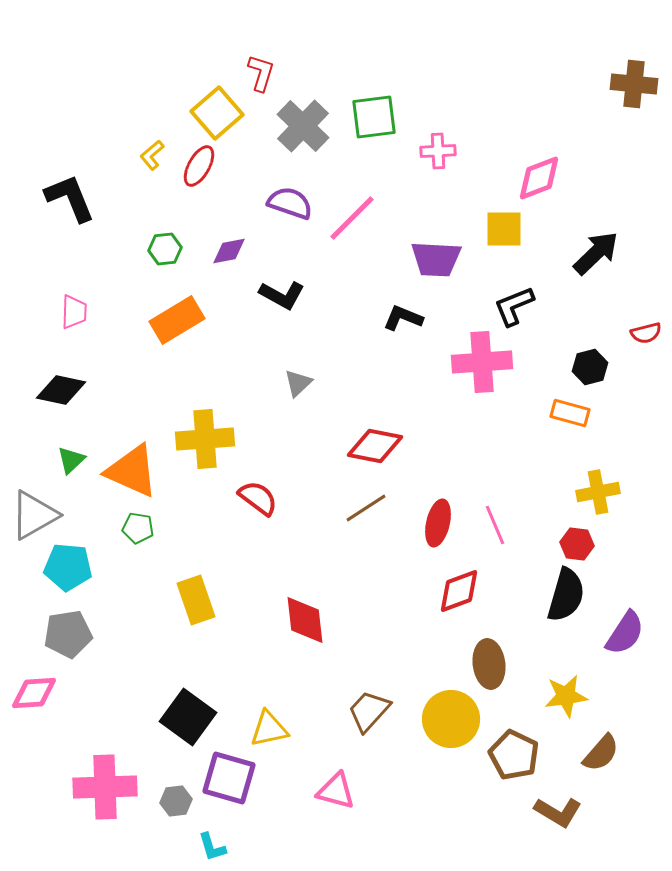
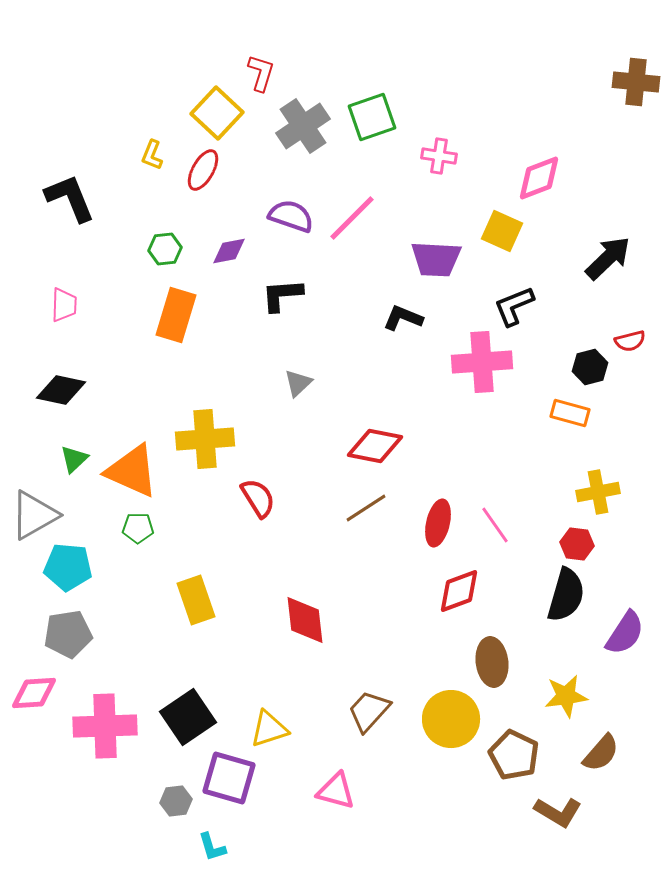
brown cross at (634, 84): moved 2 px right, 2 px up
yellow square at (217, 113): rotated 6 degrees counterclockwise
green square at (374, 117): moved 2 px left; rotated 12 degrees counterclockwise
gray cross at (303, 126): rotated 12 degrees clockwise
pink cross at (438, 151): moved 1 px right, 5 px down; rotated 12 degrees clockwise
yellow L-shape at (152, 155): rotated 28 degrees counterclockwise
red ellipse at (199, 166): moved 4 px right, 4 px down
purple semicircle at (290, 203): moved 1 px right, 13 px down
yellow square at (504, 229): moved 2 px left, 2 px down; rotated 24 degrees clockwise
black arrow at (596, 253): moved 12 px right, 5 px down
black L-shape at (282, 295): rotated 147 degrees clockwise
pink trapezoid at (74, 312): moved 10 px left, 7 px up
orange rectangle at (177, 320): moved 1 px left, 5 px up; rotated 42 degrees counterclockwise
red semicircle at (646, 333): moved 16 px left, 8 px down
green triangle at (71, 460): moved 3 px right, 1 px up
red semicircle at (258, 498): rotated 21 degrees clockwise
pink line at (495, 525): rotated 12 degrees counterclockwise
green pentagon at (138, 528): rotated 8 degrees counterclockwise
brown ellipse at (489, 664): moved 3 px right, 2 px up
black square at (188, 717): rotated 20 degrees clockwise
yellow triangle at (269, 729): rotated 6 degrees counterclockwise
pink cross at (105, 787): moved 61 px up
